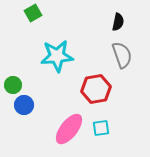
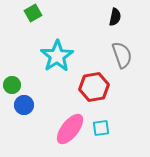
black semicircle: moved 3 px left, 5 px up
cyan star: rotated 28 degrees counterclockwise
green circle: moved 1 px left
red hexagon: moved 2 px left, 2 px up
pink ellipse: moved 1 px right
